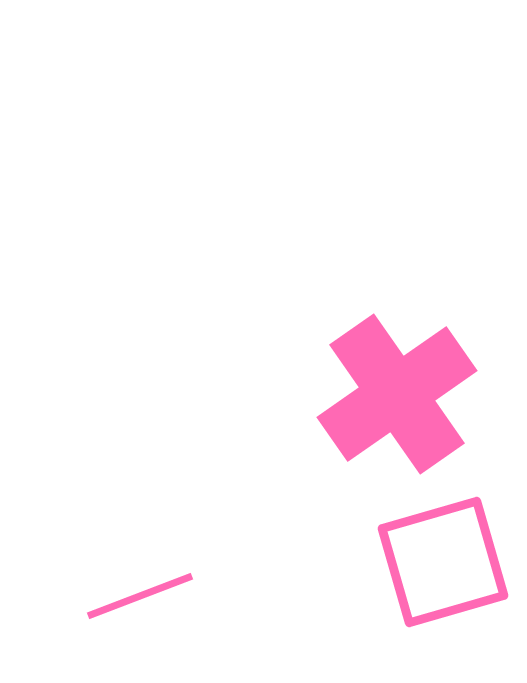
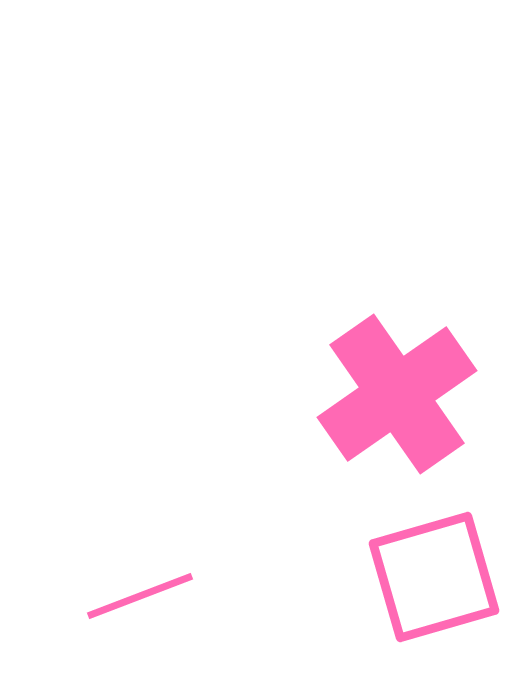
pink square: moved 9 px left, 15 px down
